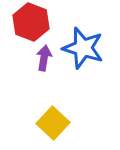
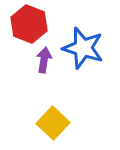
red hexagon: moved 2 px left, 2 px down
purple arrow: moved 2 px down
